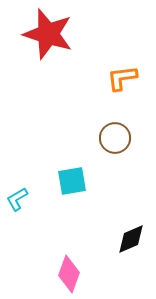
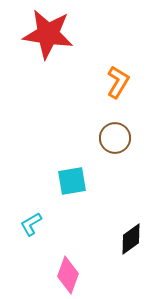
red star: rotated 9 degrees counterclockwise
orange L-shape: moved 4 px left, 4 px down; rotated 128 degrees clockwise
cyan L-shape: moved 14 px right, 25 px down
black diamond: rotated 12 degrees counterclockwise
pink diamond: moved 1 px left, 1 px down
